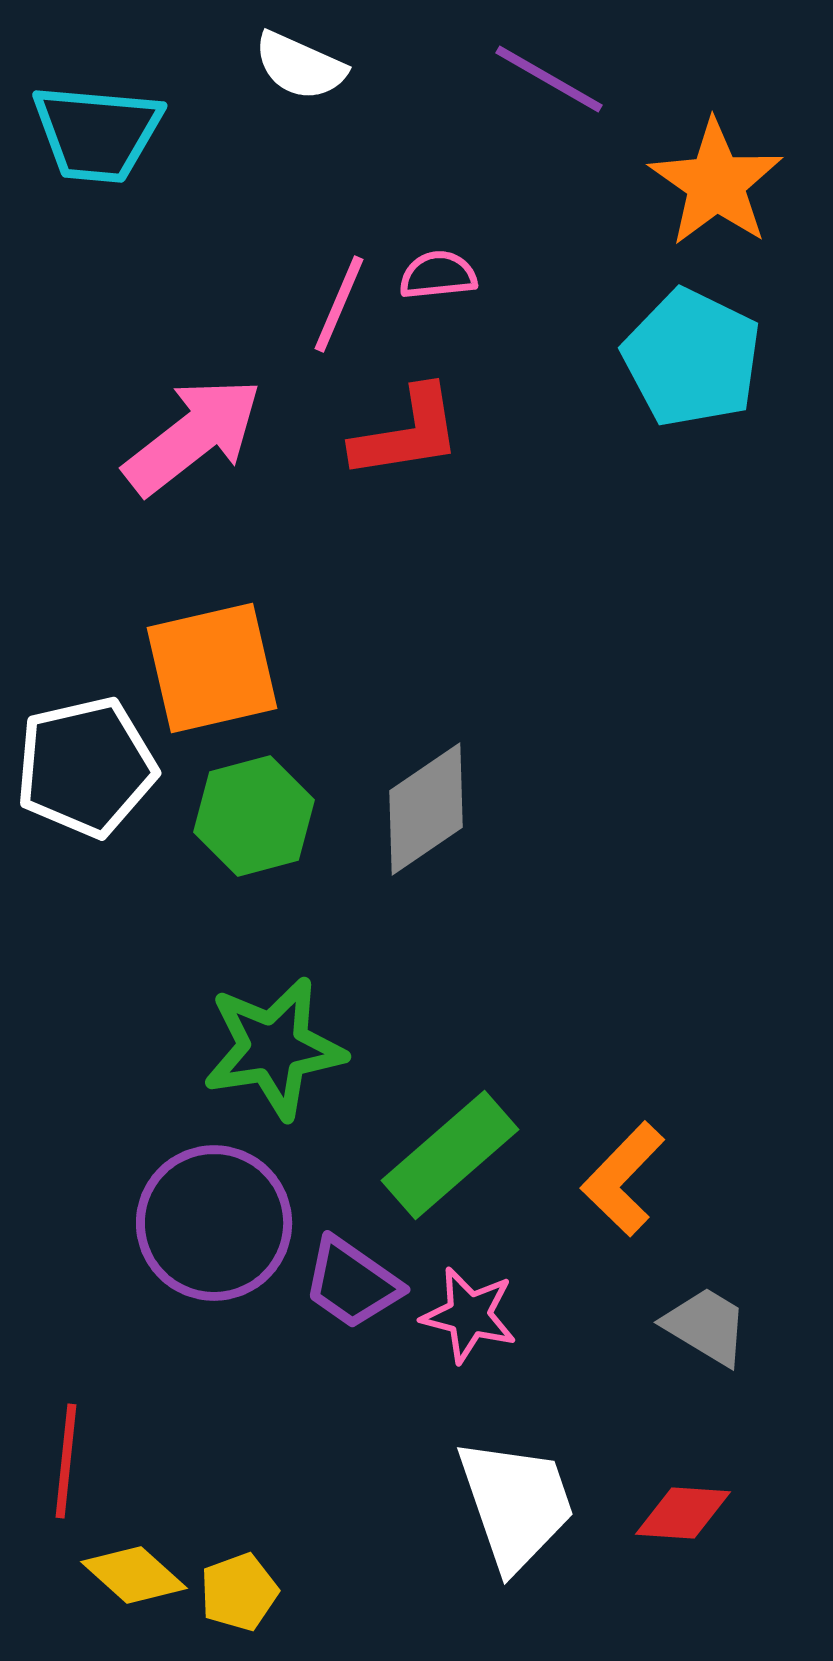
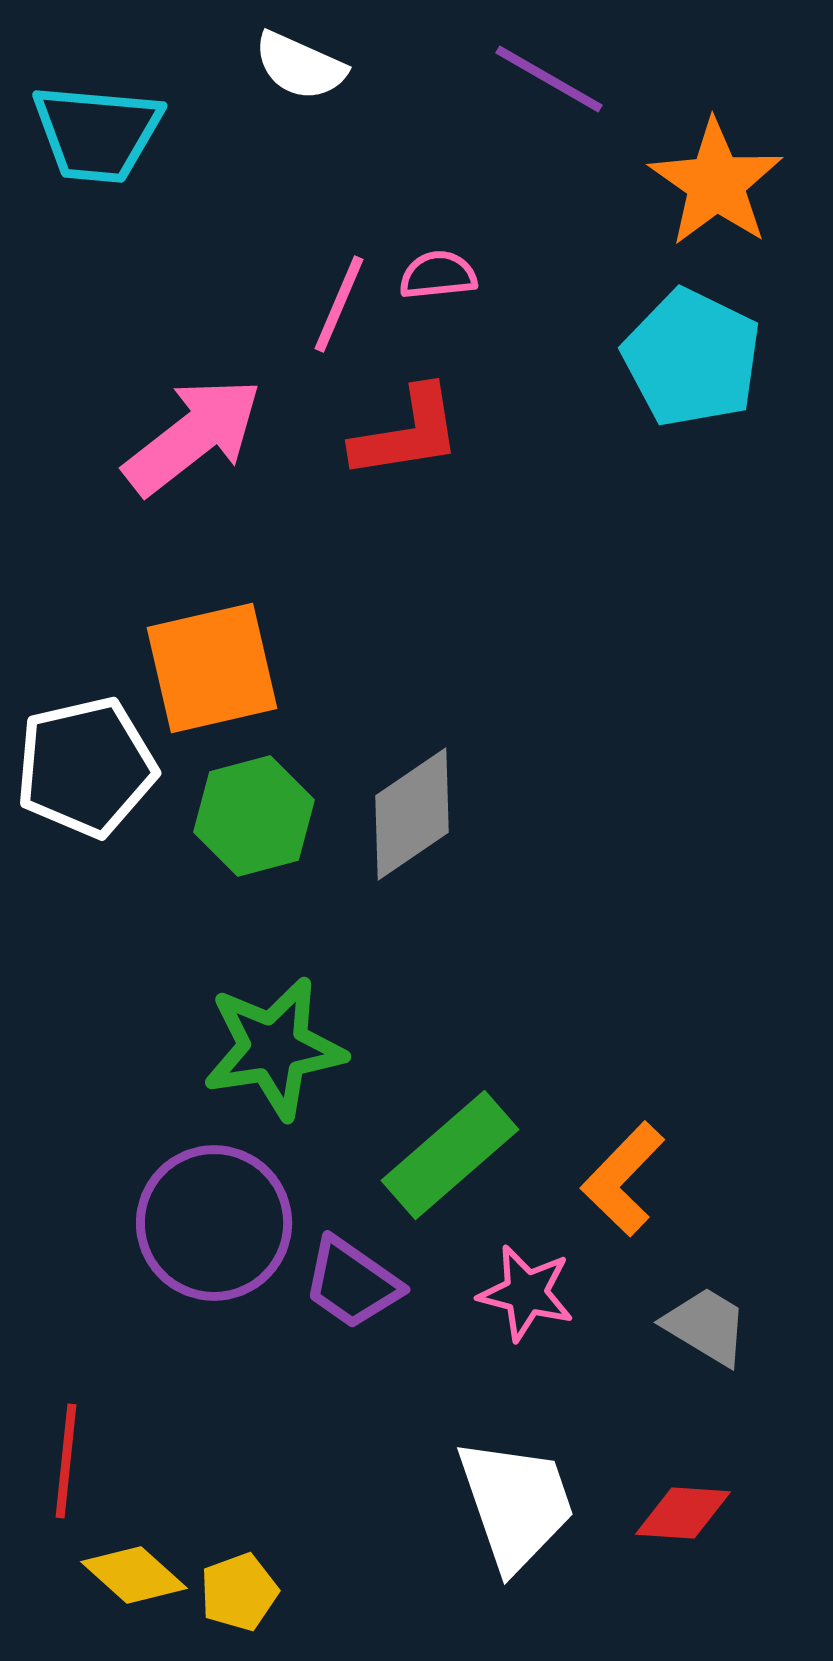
gray diamond: moved 14 px left, 5 px down
pink star: moved 57 px right, 22 px up
